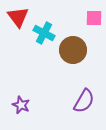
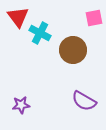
pink square: rotated 12 degrees counterclockwise
cyan cross: moved 4 px left
purple semicircle: rotated 90 degrees clockwise
purple star: rotated 30 degrees counterclockwise
